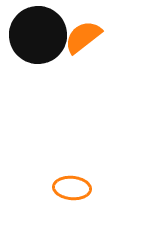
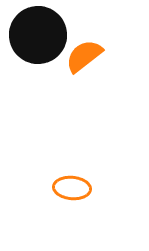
orange semicircle: moved 1 px right, 19 px down
